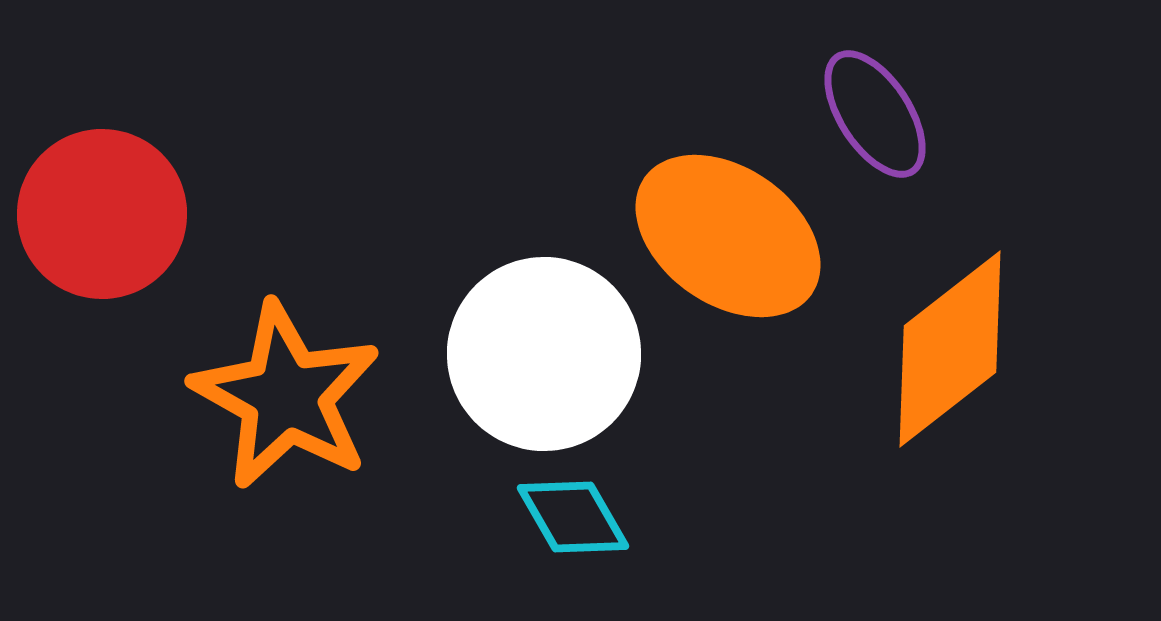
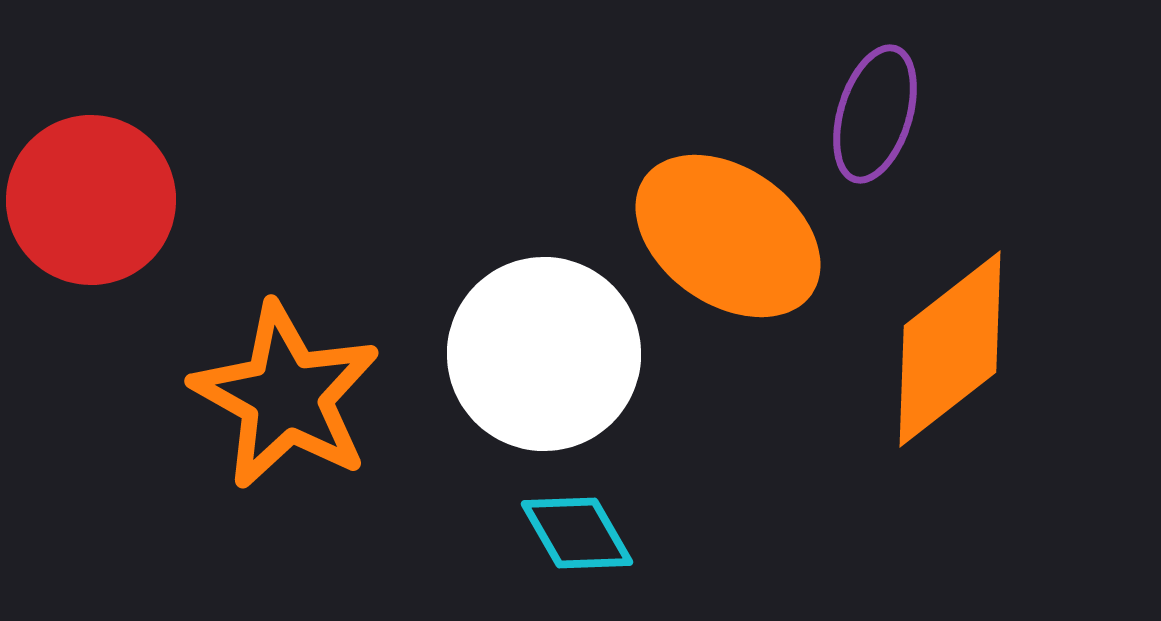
purple ellipse: rotated 50 degrees clockwise
red circle: moved 11 px left, 14 px up
cyan diamond: moved 4 px right, 16 px down
